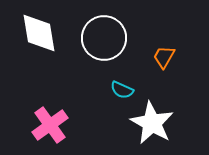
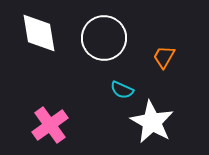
white star: moved 1 px up
